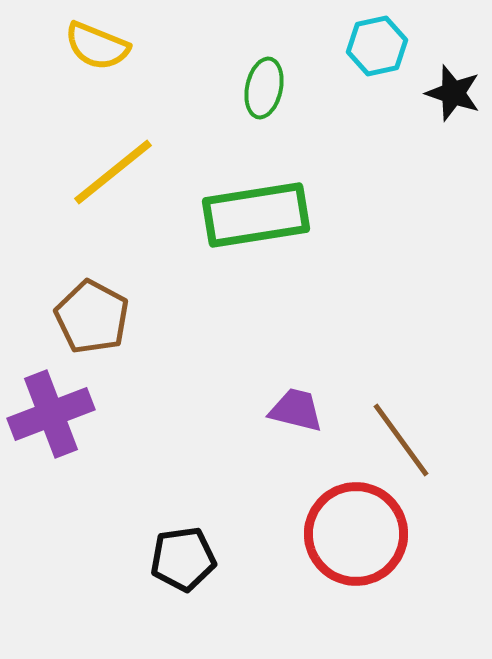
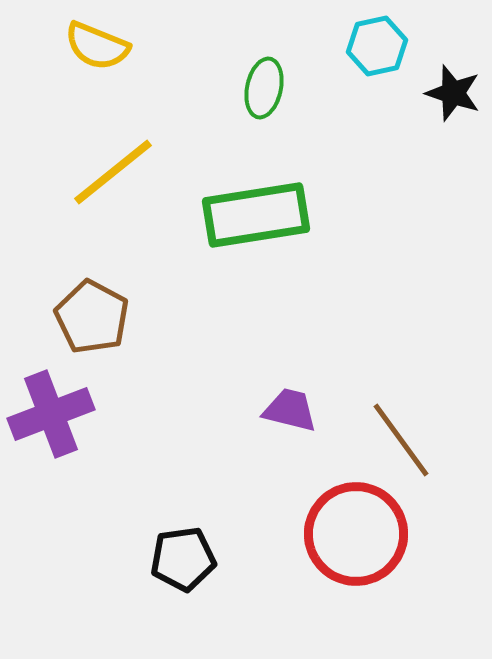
purple trapezoid: moved 6 px left
